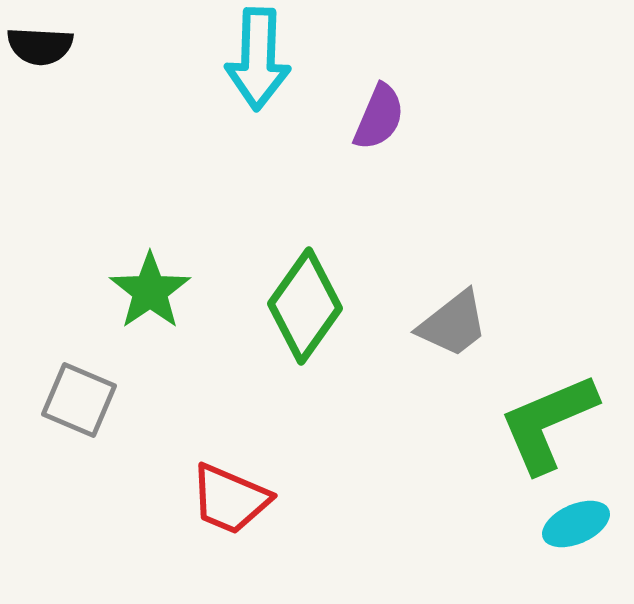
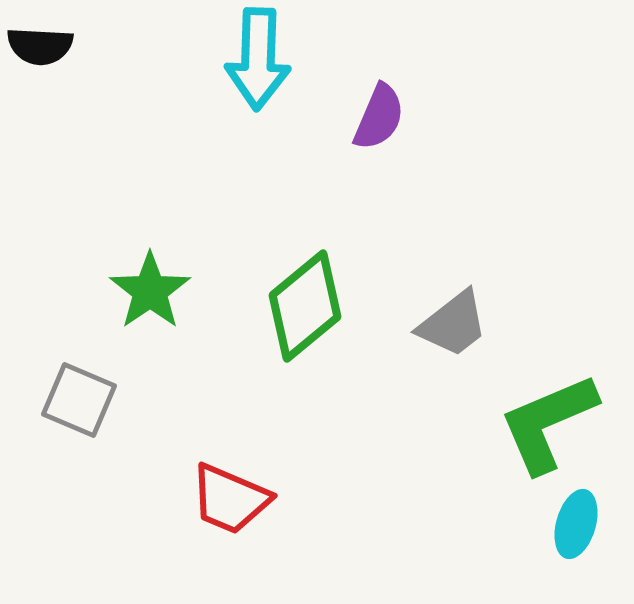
green diamond: rotated 15 degrees clockwise
cyan ellipse: rotated 50 degrees counterclockwise
